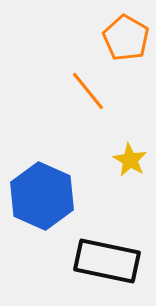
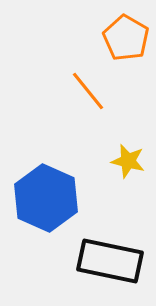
yellow star: moved 2 px left, 1 px down; rotated 16 degrees counterclockwise
blue hexagon: moved 4 px right, 2 px down
black rectangle: moved 3 px right
